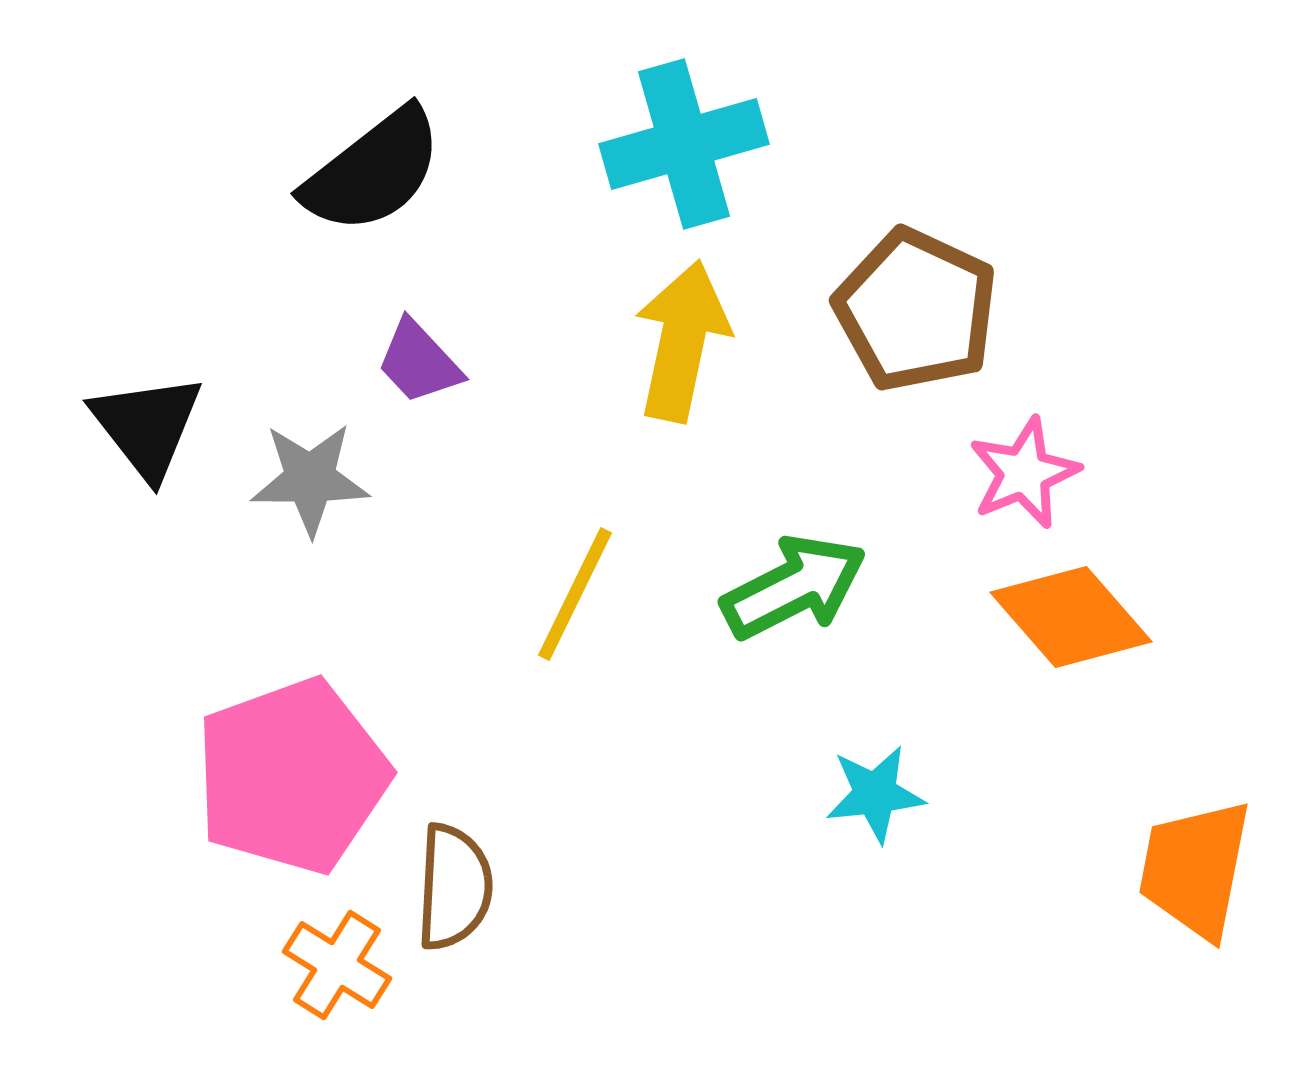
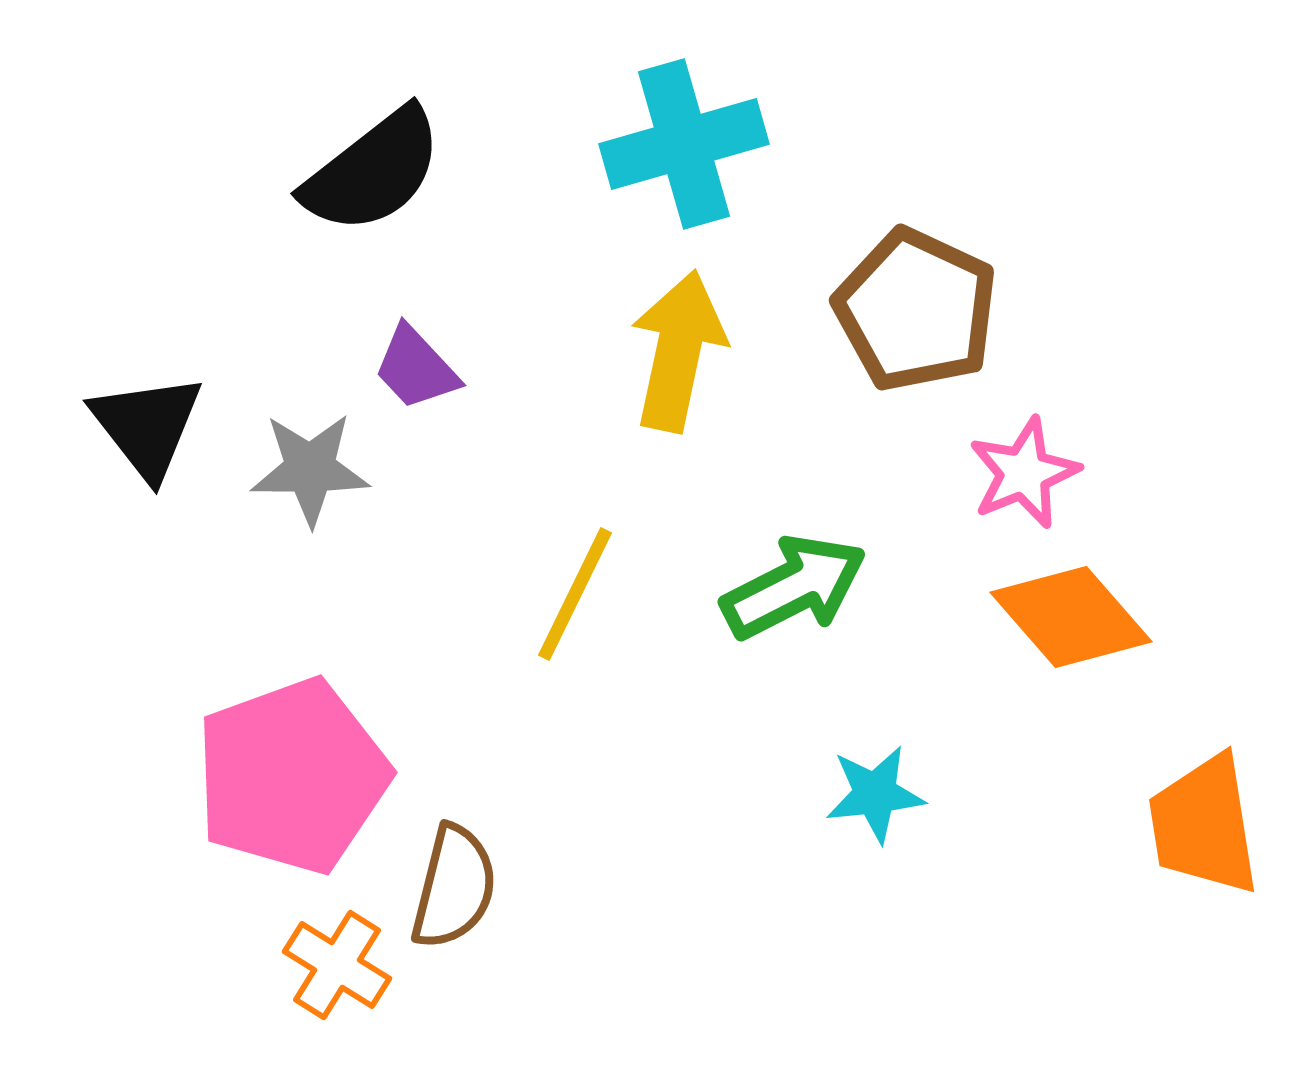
yellow arrow: moved 4 px left, 10 px down
purple trapezoid: moved 3 px left, 6 px down
gray star: moved 10 px up
orange trapezoid: moved 9 px right, 44 px up; rotated 20 degrees counterclockwise
brown semicircle: rotated 11 degrees clockwise
